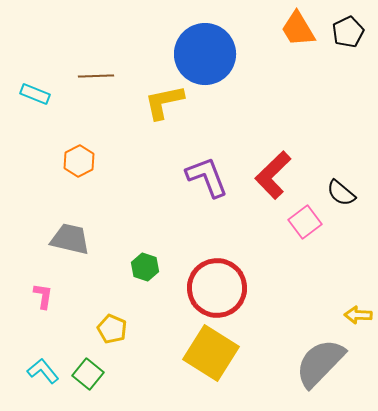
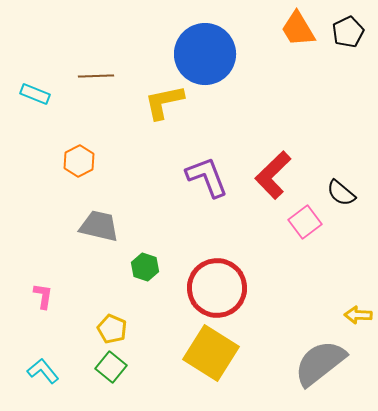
gray trapezoid: moved 29 px right, 13 px up
gray semicircle: rotated 8 degrees clockwise
green square: moved 23 px right, 7 px up
